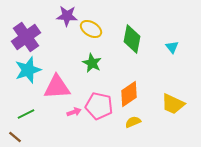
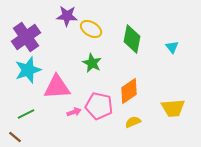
orange diamond: moved 3 px up
yellow trapezoid: moved 4 px down; rotated 30 degrees counterclockwise
